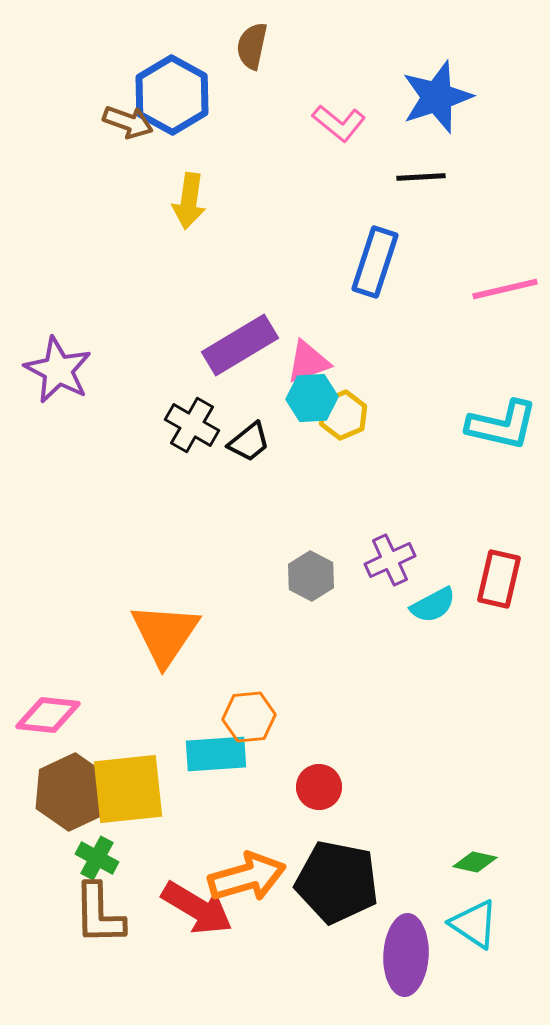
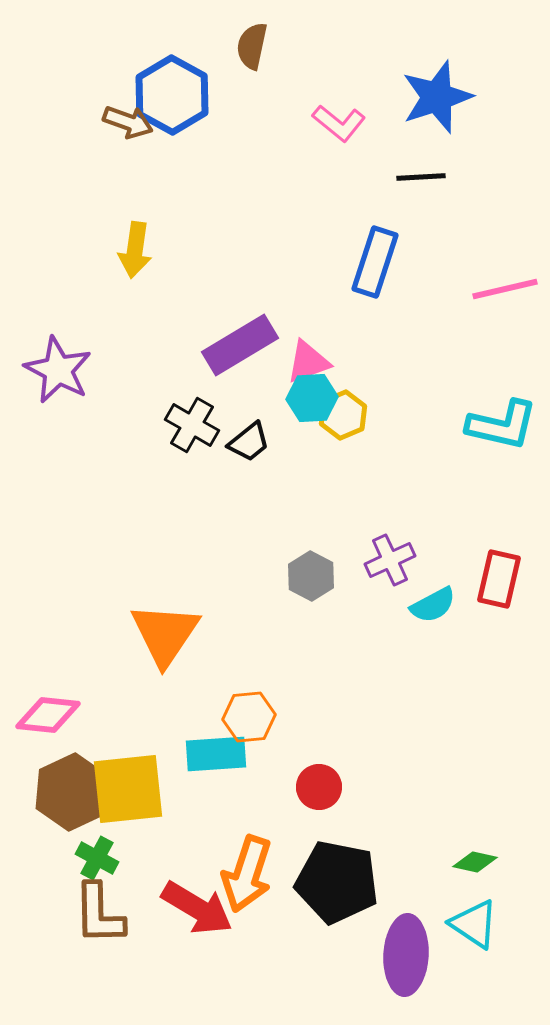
yellow arrow: moved 54 px left, 49 px down
orange arrow: moved 3 px up; rotated 124 degrees clockwise
